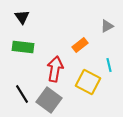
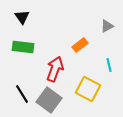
red arrow: rotated 10 degrees clockwise
yellow square: moved 7 px down
